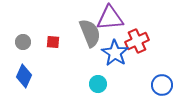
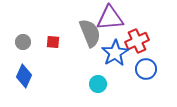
blue star: rotated 8 degrees clockwise
blue circle: moved 16 px left, 16 px up
